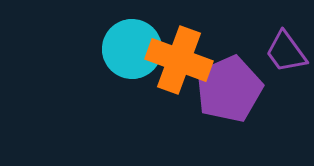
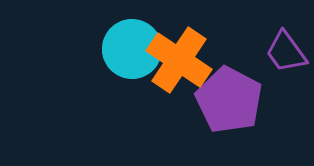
orange cross: rotated 14 degrees clockwise
purple pentagon: moved 11 px down; rotated 20 degrees counterclockwise
